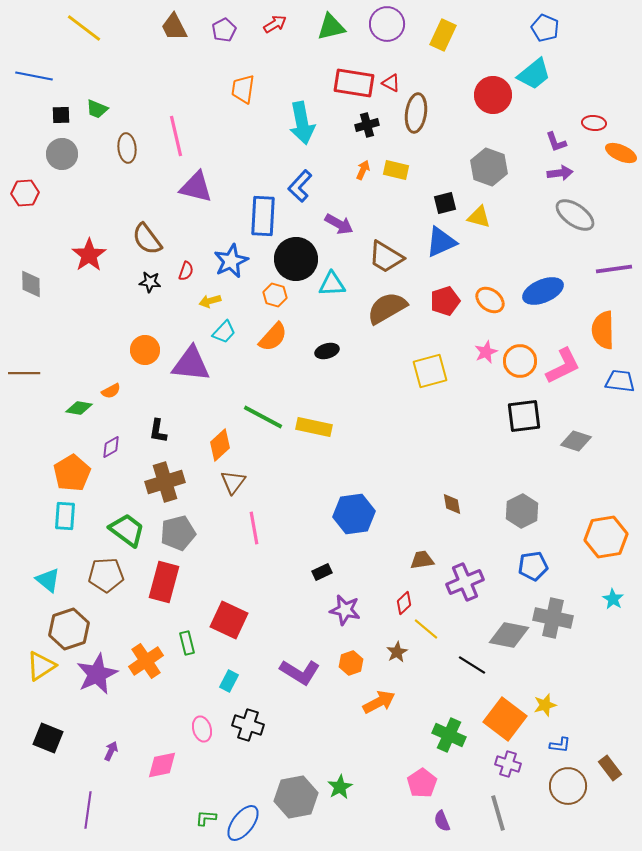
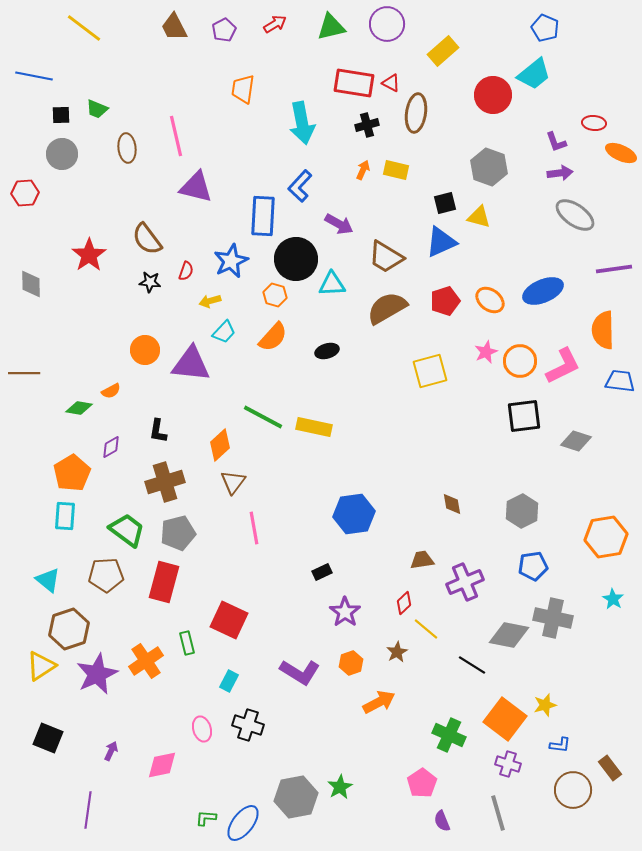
yellow rectangle at (443, 35): moved 16 px down; rotated 24 degrees clockwise
purple star at (345, 610): moved 2 px down; rotated 24 degrees clockwise
brown circle at (568, 786): moved 5 px right, 4 px down
